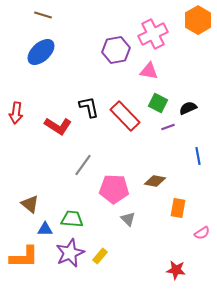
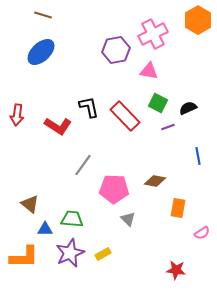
red arrow: moved 1 px right, 2 px down
yellow rectangle: moved 3 px right, 2 px up; rotated 21 degrees clockwise
